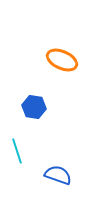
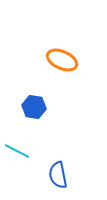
cyan line: rotated 45 degrees counterclockwise
blue semicircle: rotated 120 degrees counterclockwise
